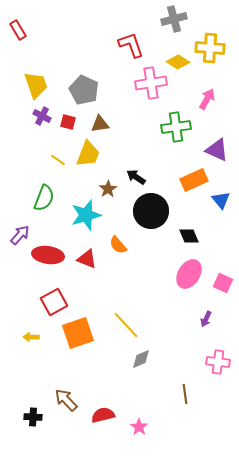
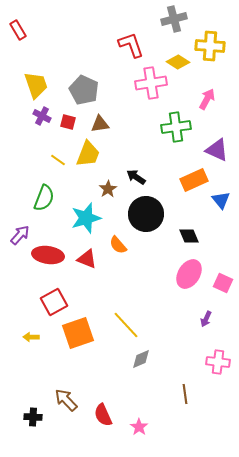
yellow cross at (210, 48): moved 2 px up
black circle at (151, 211): moved 5 px left, 3 px down
cyan star at (86, 215): moved 3 px down
red semicircle at (103, 415): rotated 100 degrees counterclockwise
